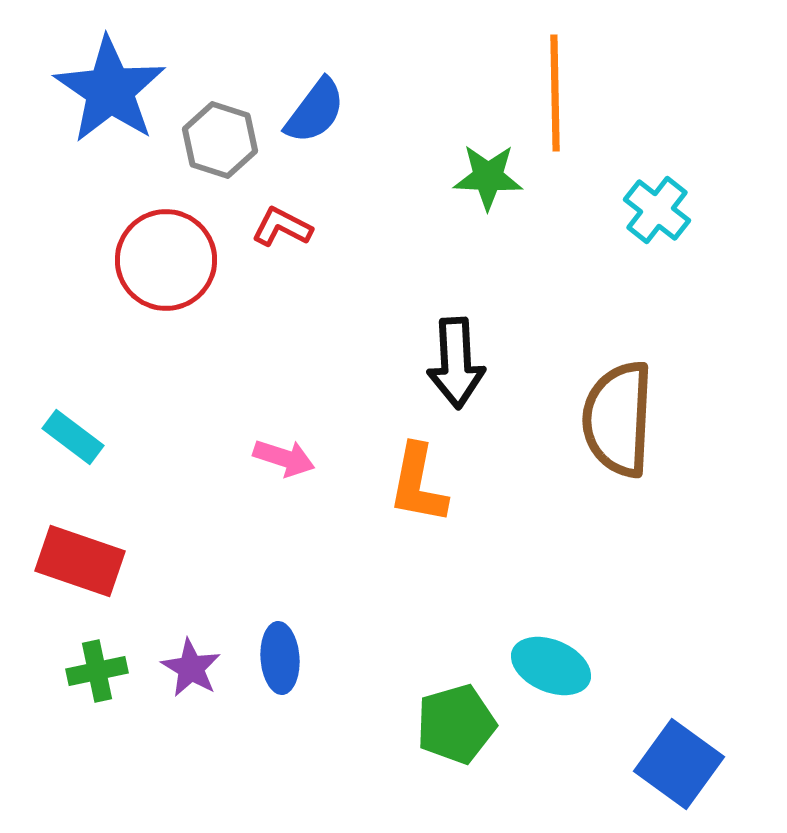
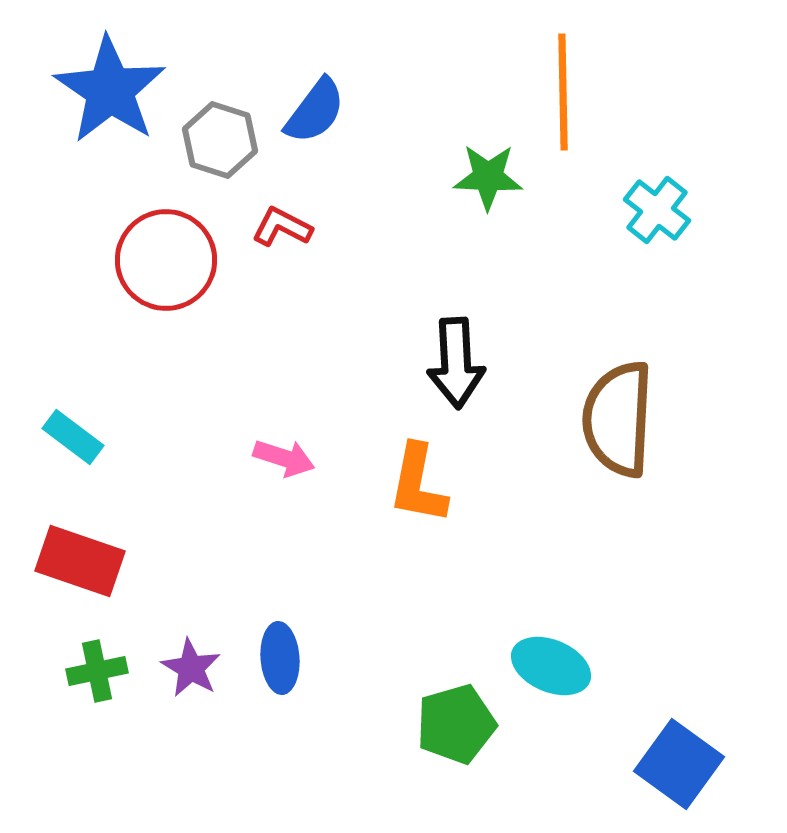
orange line: moved 8 px right, 1 px up
